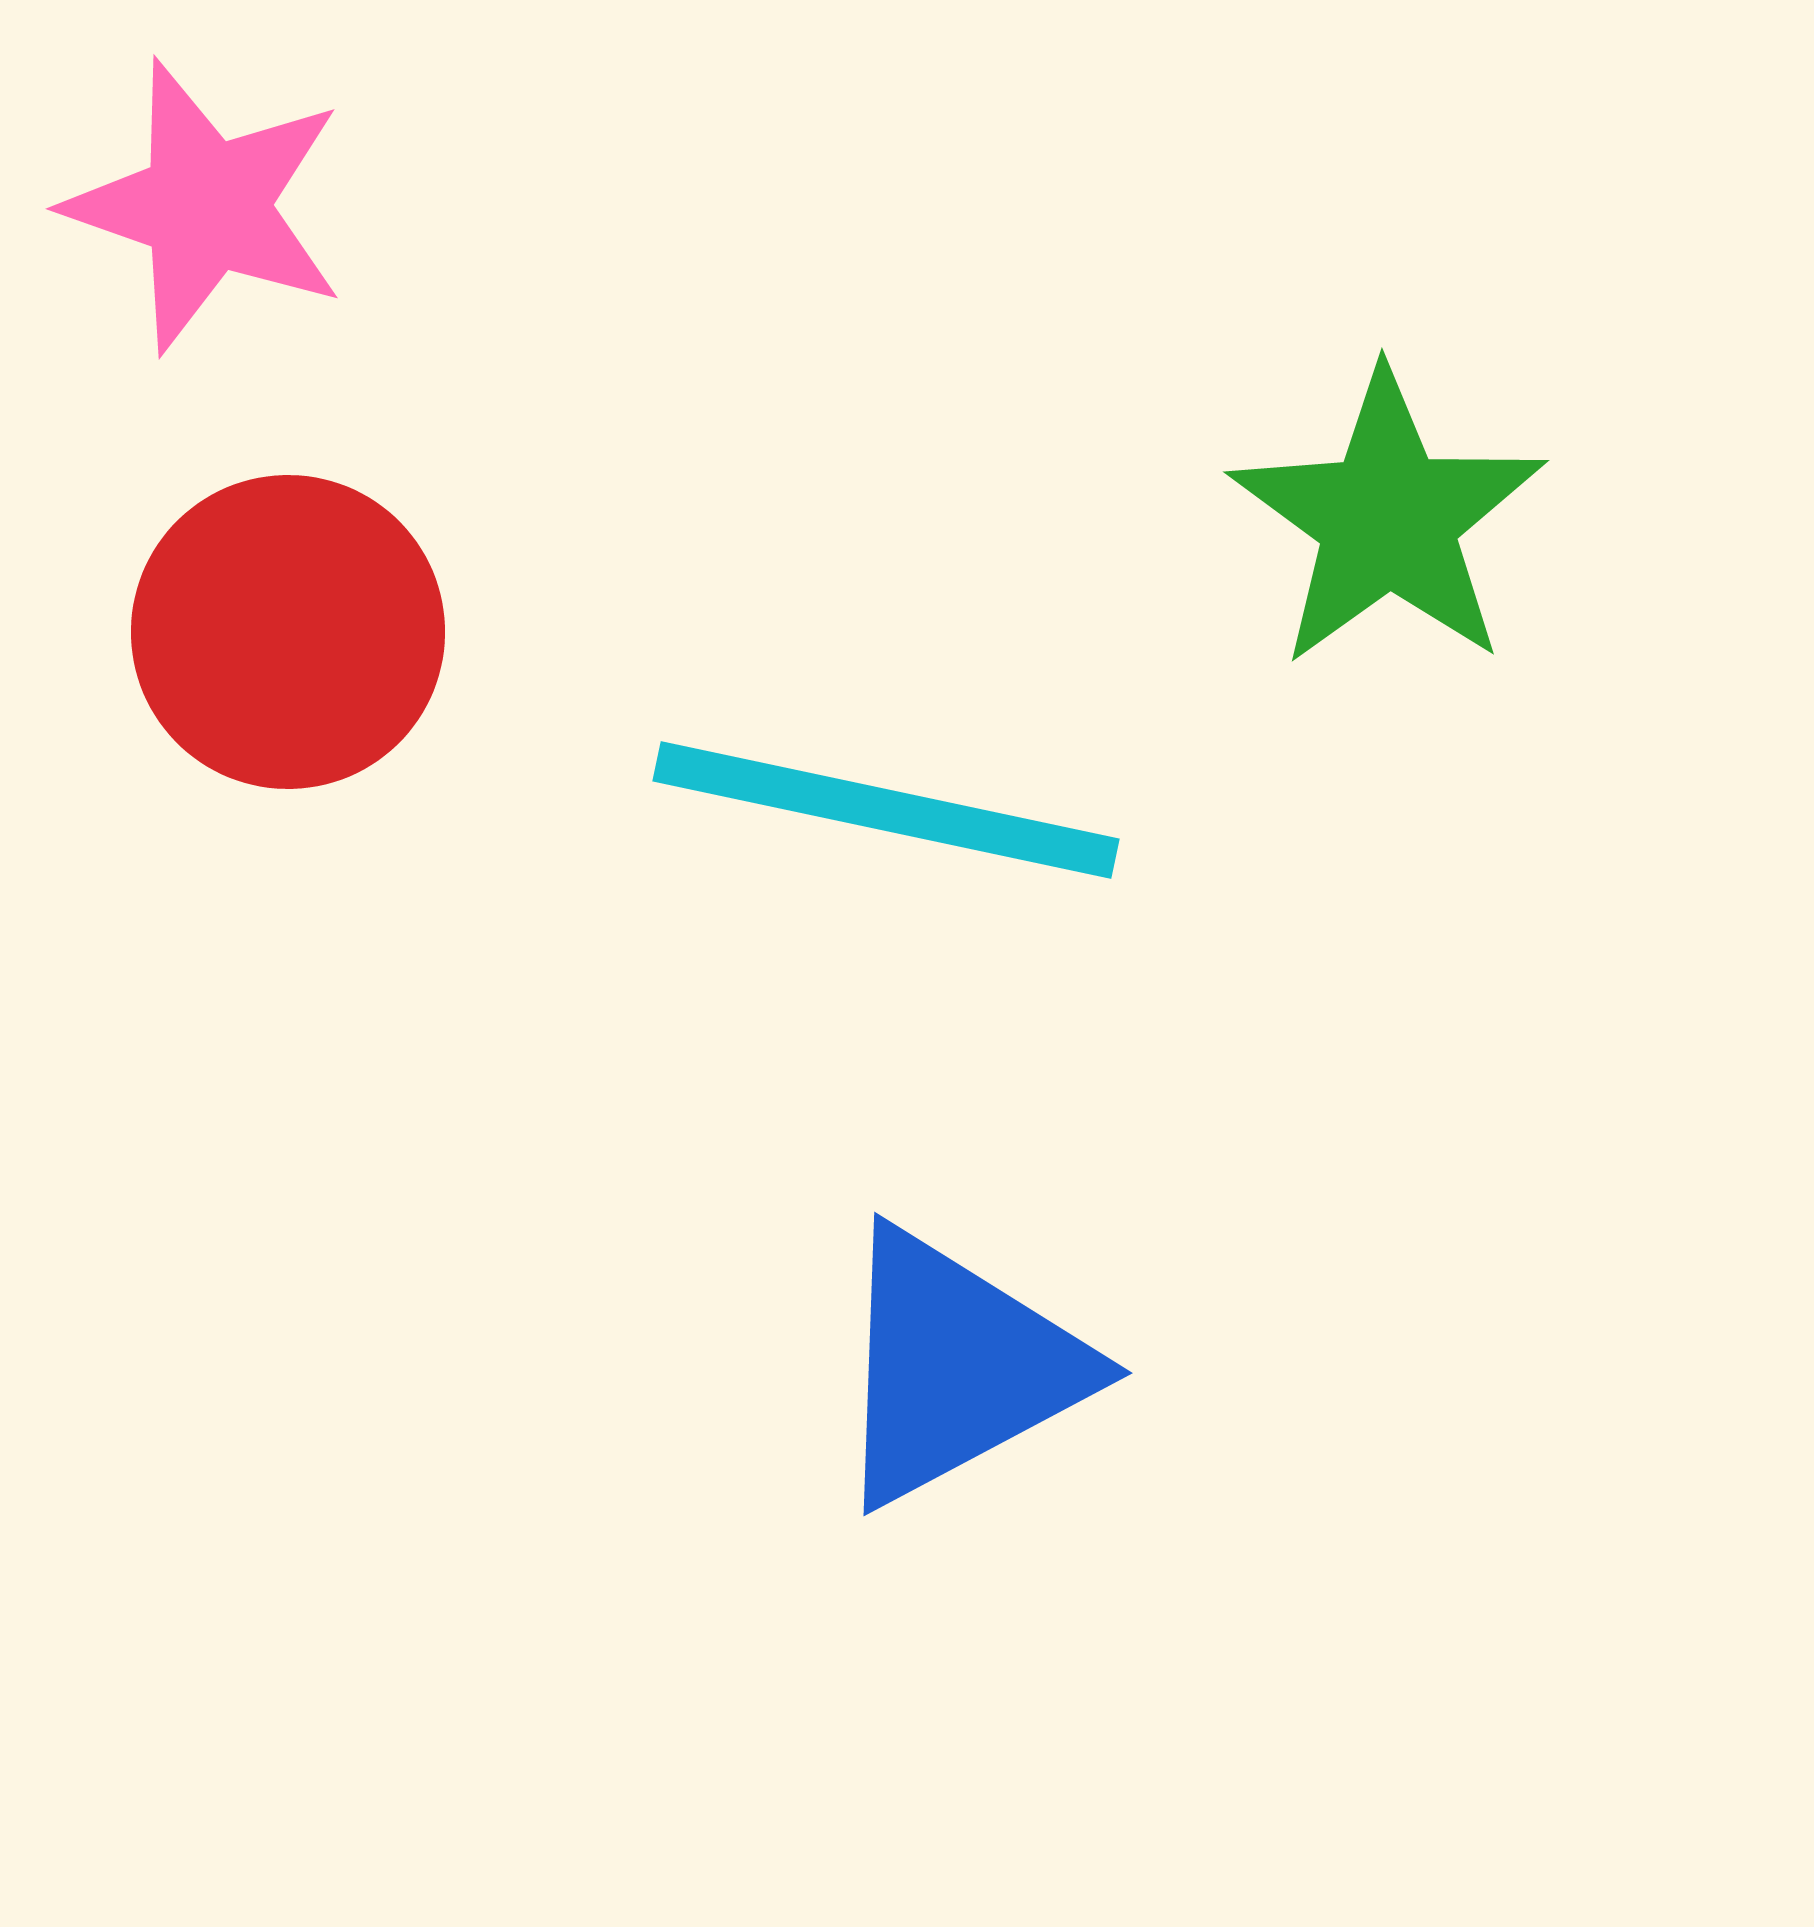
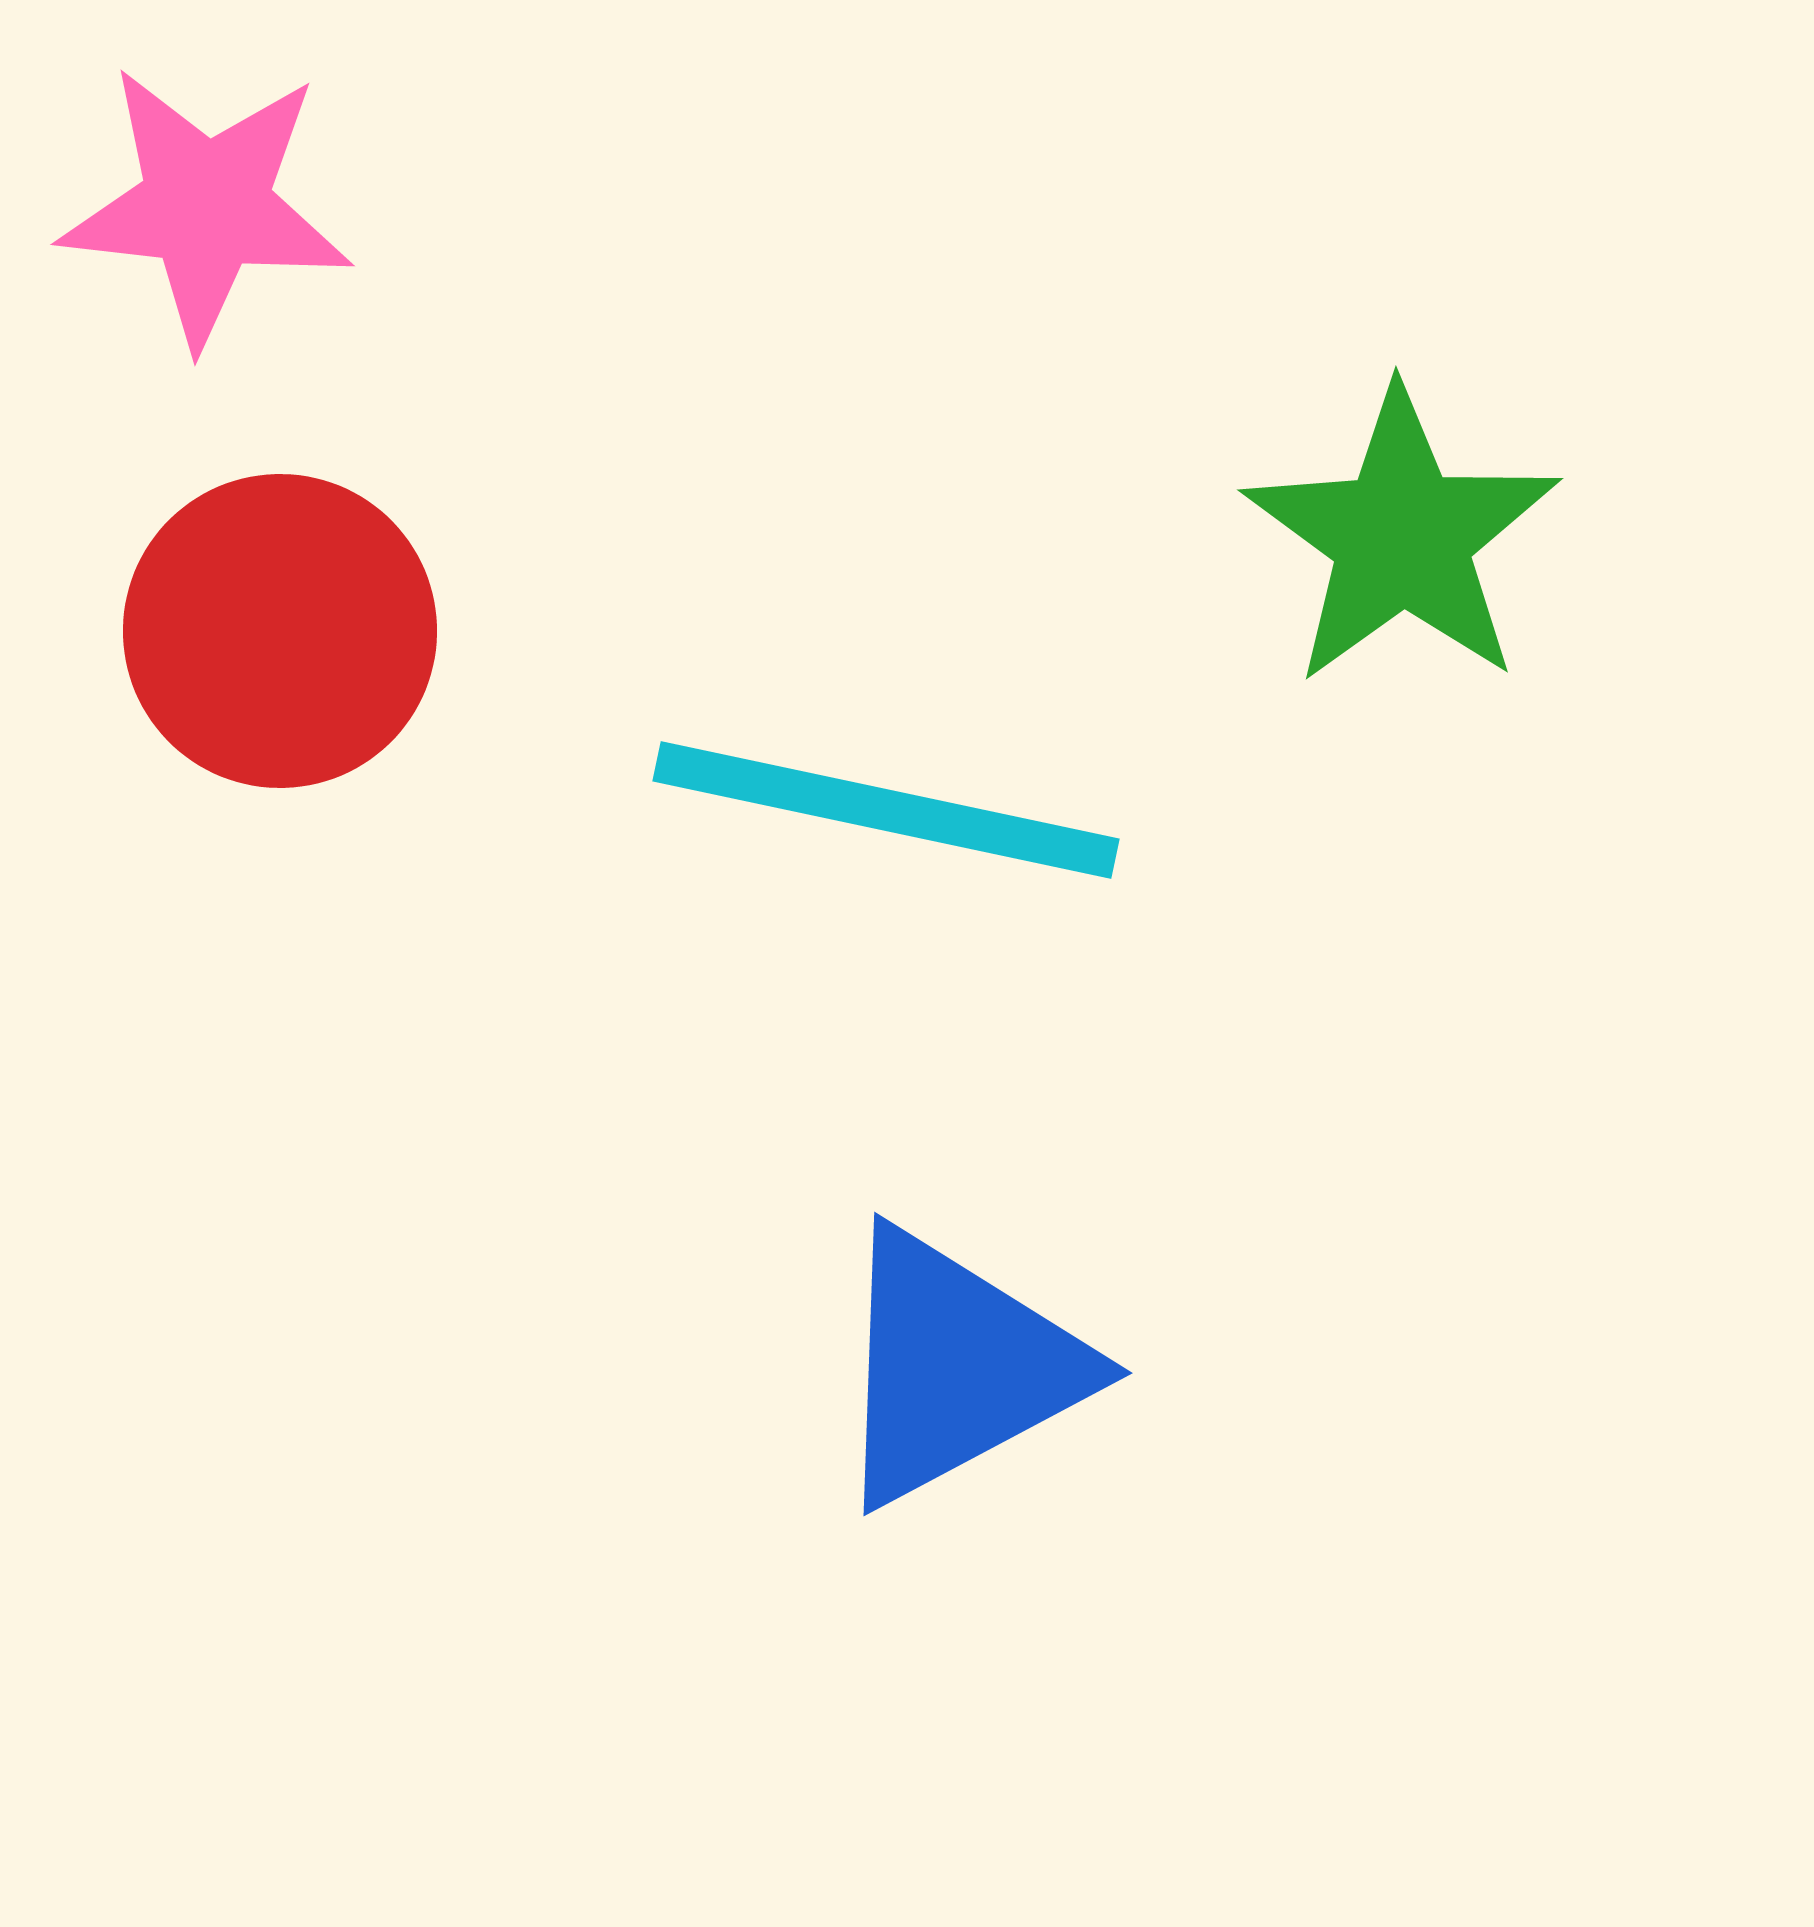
pink star: rotated 13 degrees counterclockwise
green star: moved 14 px right, 18 px down
red circle: moved 8 px left, 1 px up
